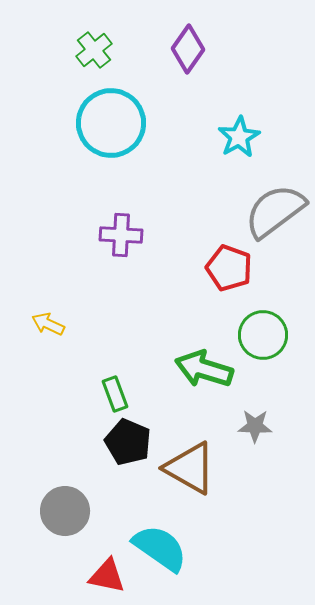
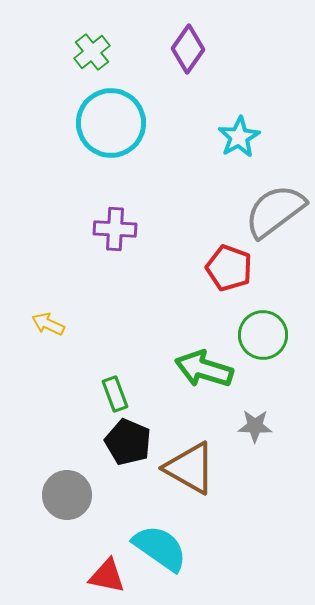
green cross: moved 2 px left, 2 px down
purple cross: moved 6 px left, 6 px up
gray circle: moved 2 px right, 16 px up
